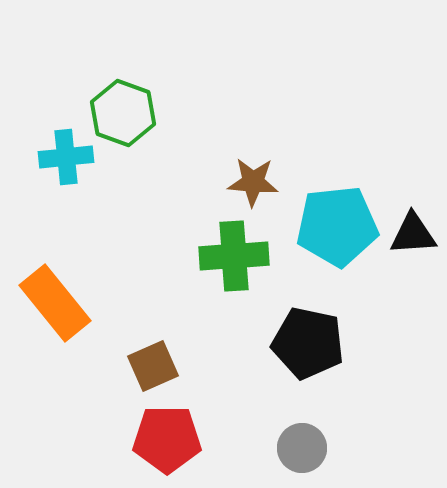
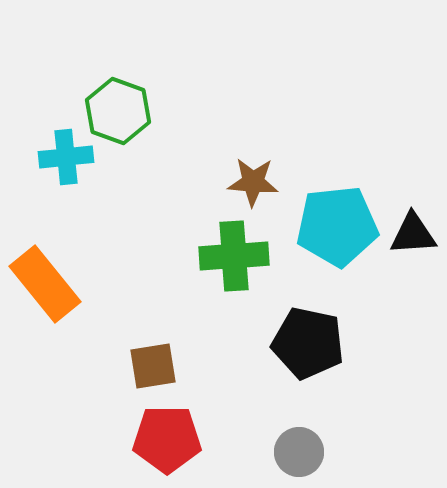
green hexagon: moved 5 px left, 2 px up
orange rectangle: moved 10 px left, 19 px up
brown square: rotated 15 degrees clockwise
gray circle: moved 3 px left, 4 px down
